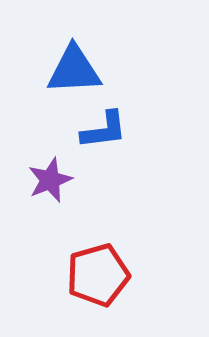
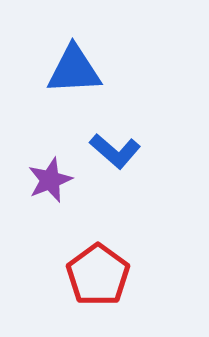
blue L-shape: moved 11 px right, 21 px down; rotated 48 degrees clockwise
red pentagon: rotated 20 degrees counterclockwise
